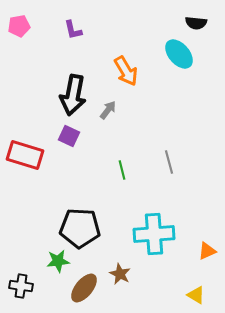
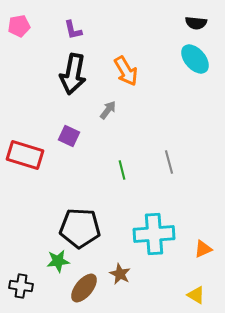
cyan ellipse: moved 16 px right, 5 px down
black arrow: moved 21 px up
orange triangle: moved 4 px left, 2 px up
